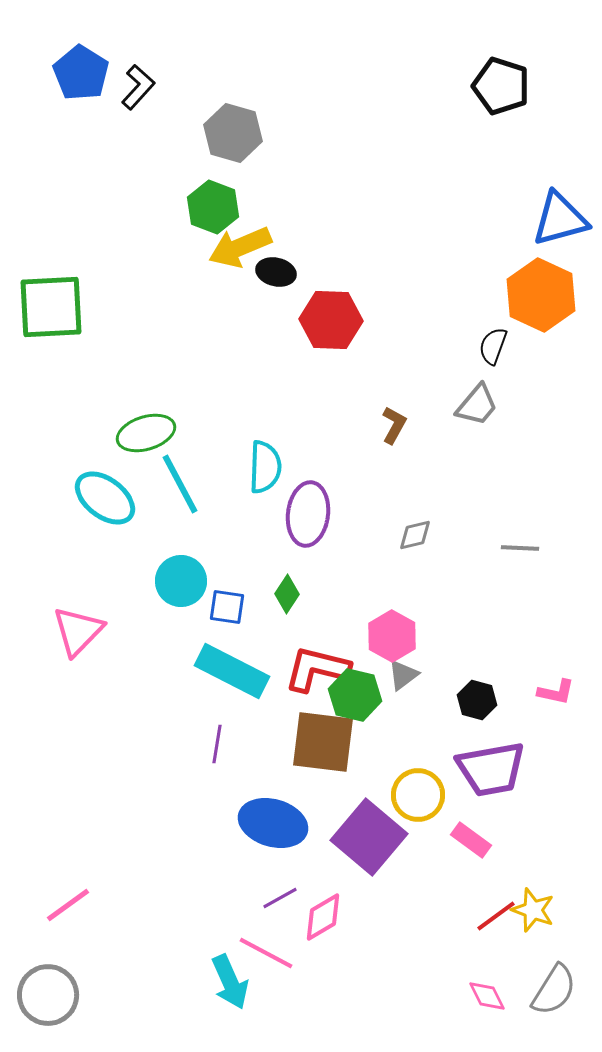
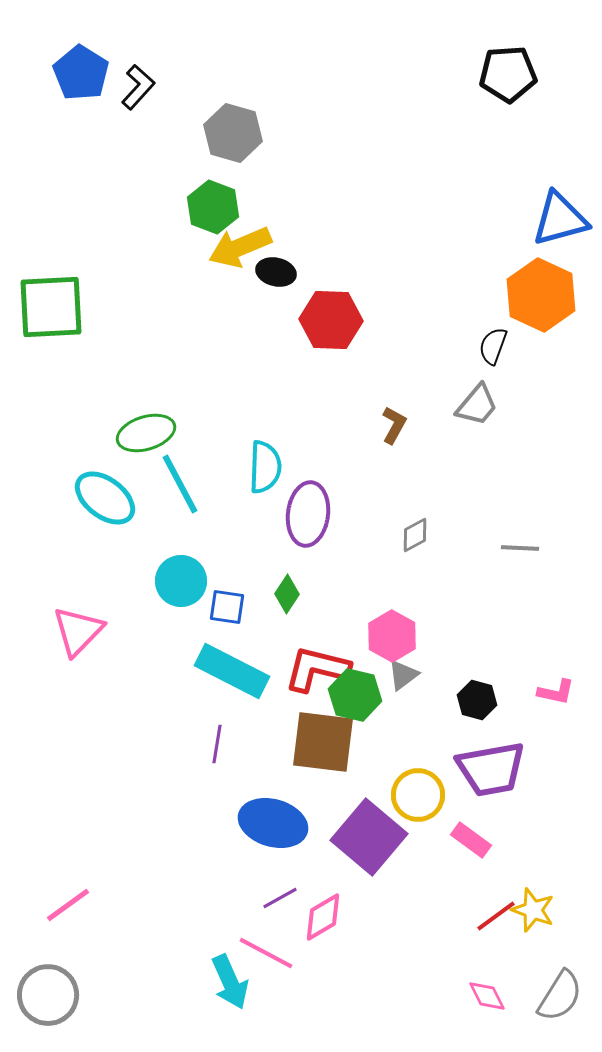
black pentagon at (501, 86): moved 7 px right, 12 px up; rotated 22 degrees counterclockwise
gray diamond at (415, 535): rotated 15 degrees counterclockwise
gray semicircle at (554, 990): moved 6 px right, 6 px down
